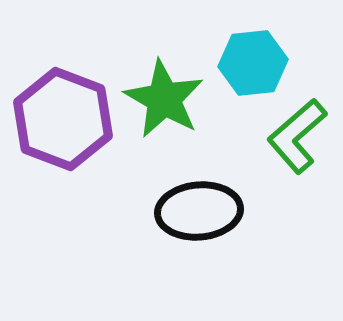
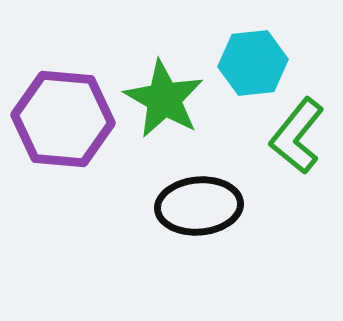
purple hexagon: rotated 16 degrees counterclockwise
green L-shape: rotated 10 degrees counterclockwise
black ellipse: moved 5 px up
